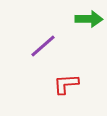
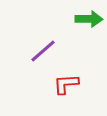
purple line: moved 5 px down
